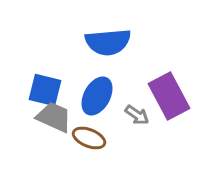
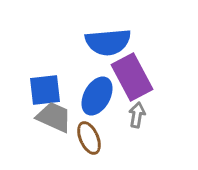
blue square: rotated 20 degrees counterclockwise
purple rectangle: moved 37 px left, 19 px up
gray arrow: rotated 115 degrees counterclockwise
brown ellipse: rotated 44 degrees clockwise
